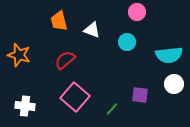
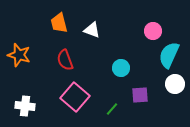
pink circle: moved 16 px right, 19 px down
orange trapezoid: moved 2 px down
cyan circle: moved 6 px left, 26 px down
cyan semicircle: rotated 120 degrees clockwise
red semicircle: rotated 70 degrees counterclockwise
white circle: moved 1 px right
purple square: rotated 12 degrees counterclockwise
